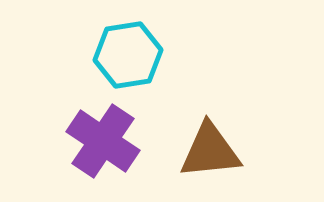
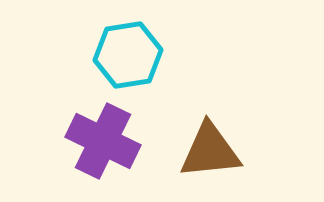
purple cross: rotated 8 degrees counterclockwise
